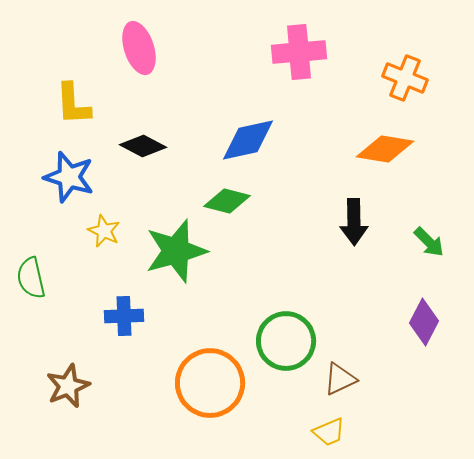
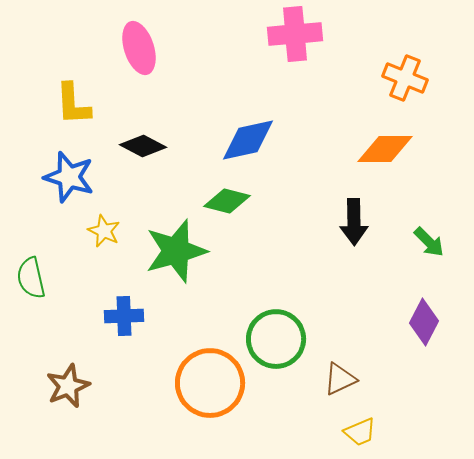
pink cross: moved 4 px left, 18 px up
orange diamond: rotated 10 degrees counterclockwise
green circle: moved 10 px left, 2 px up
yellow trapezoid: moved 31 px right
